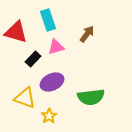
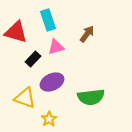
yellow star: moved 3 px down
